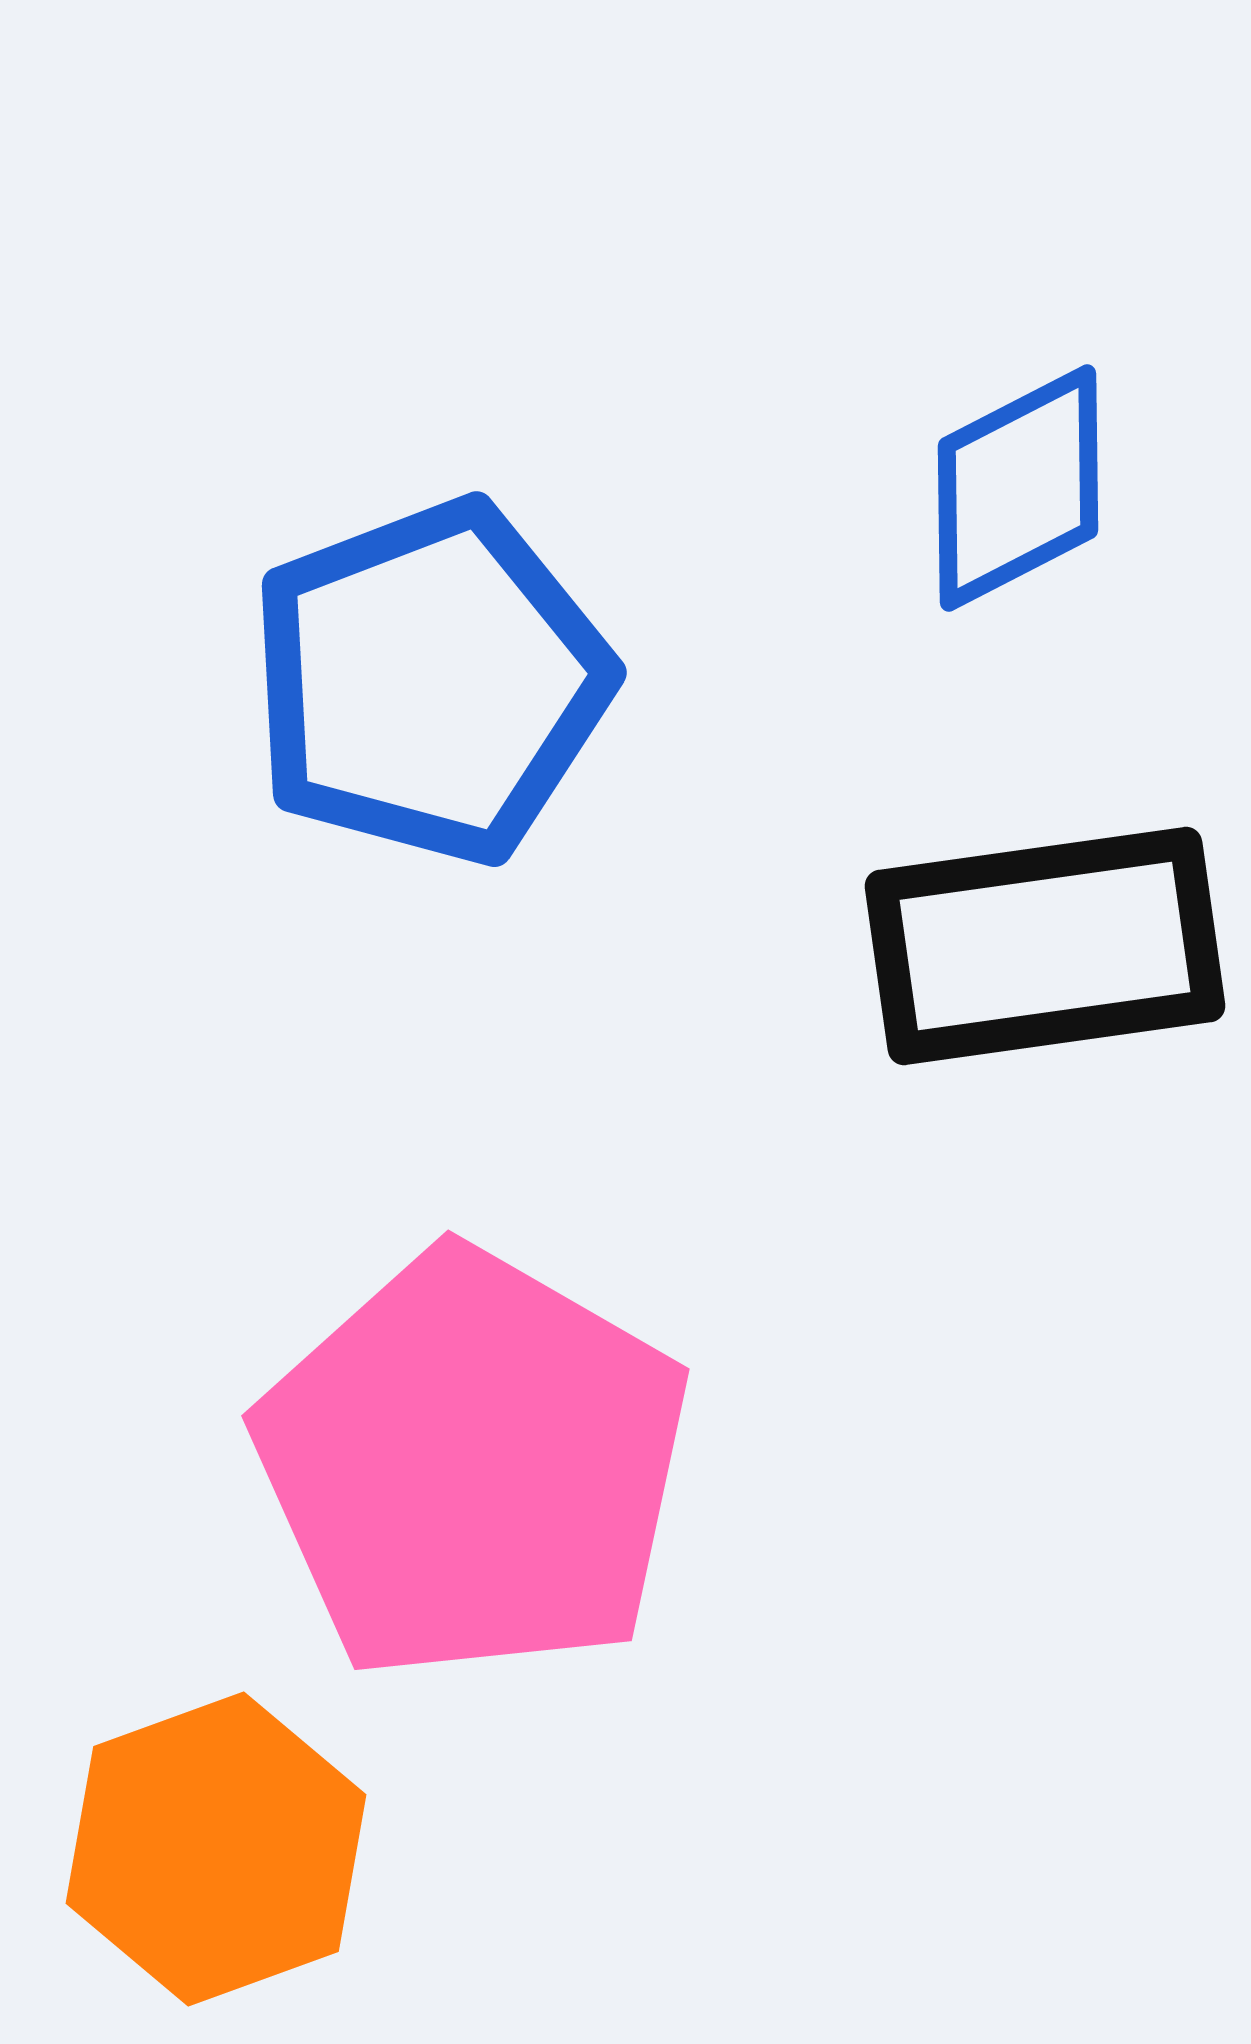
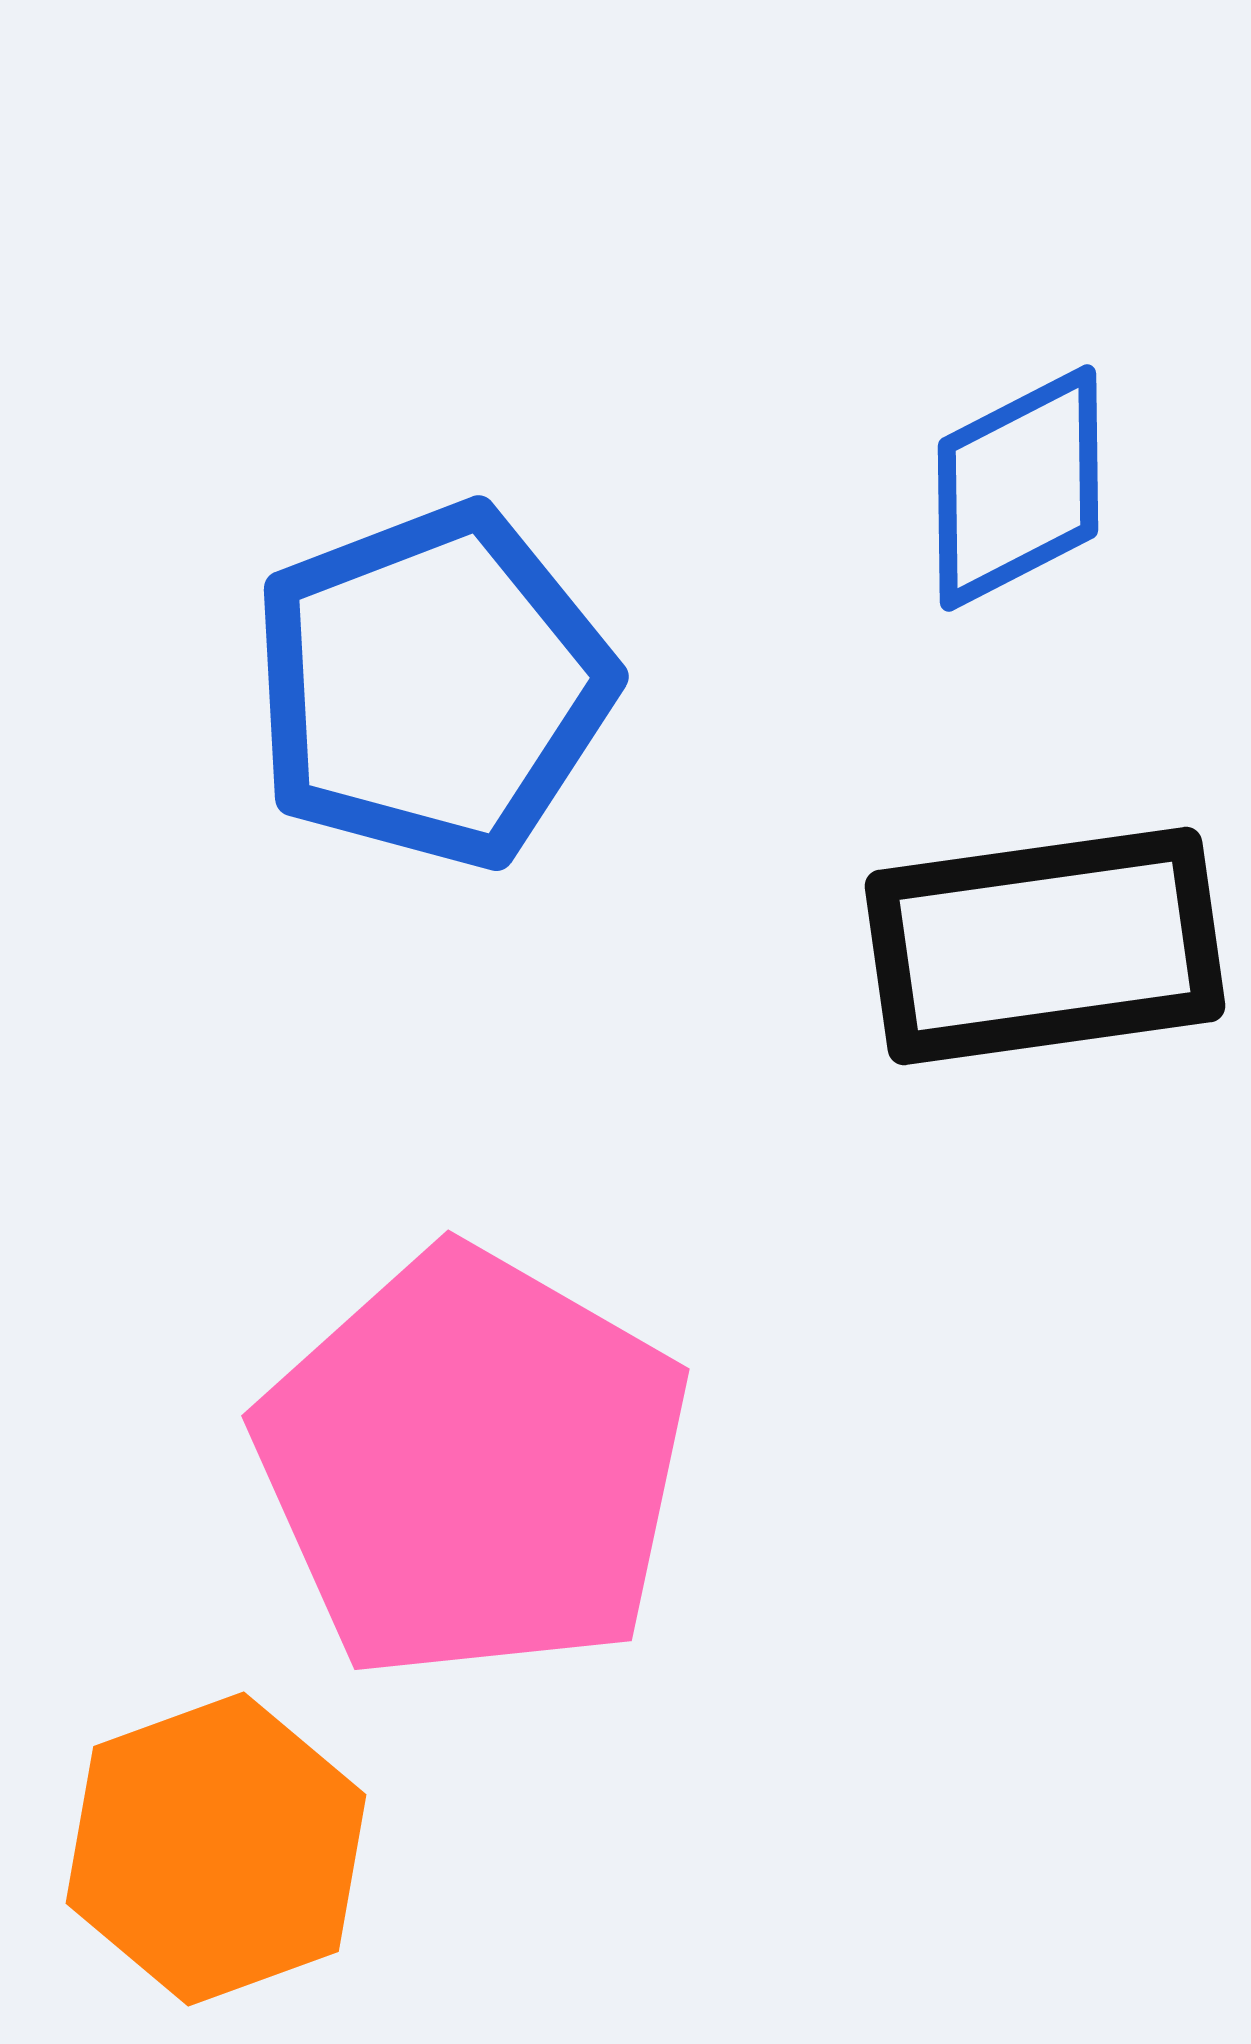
blue pentagon: moved 2 px right, 4 px down
